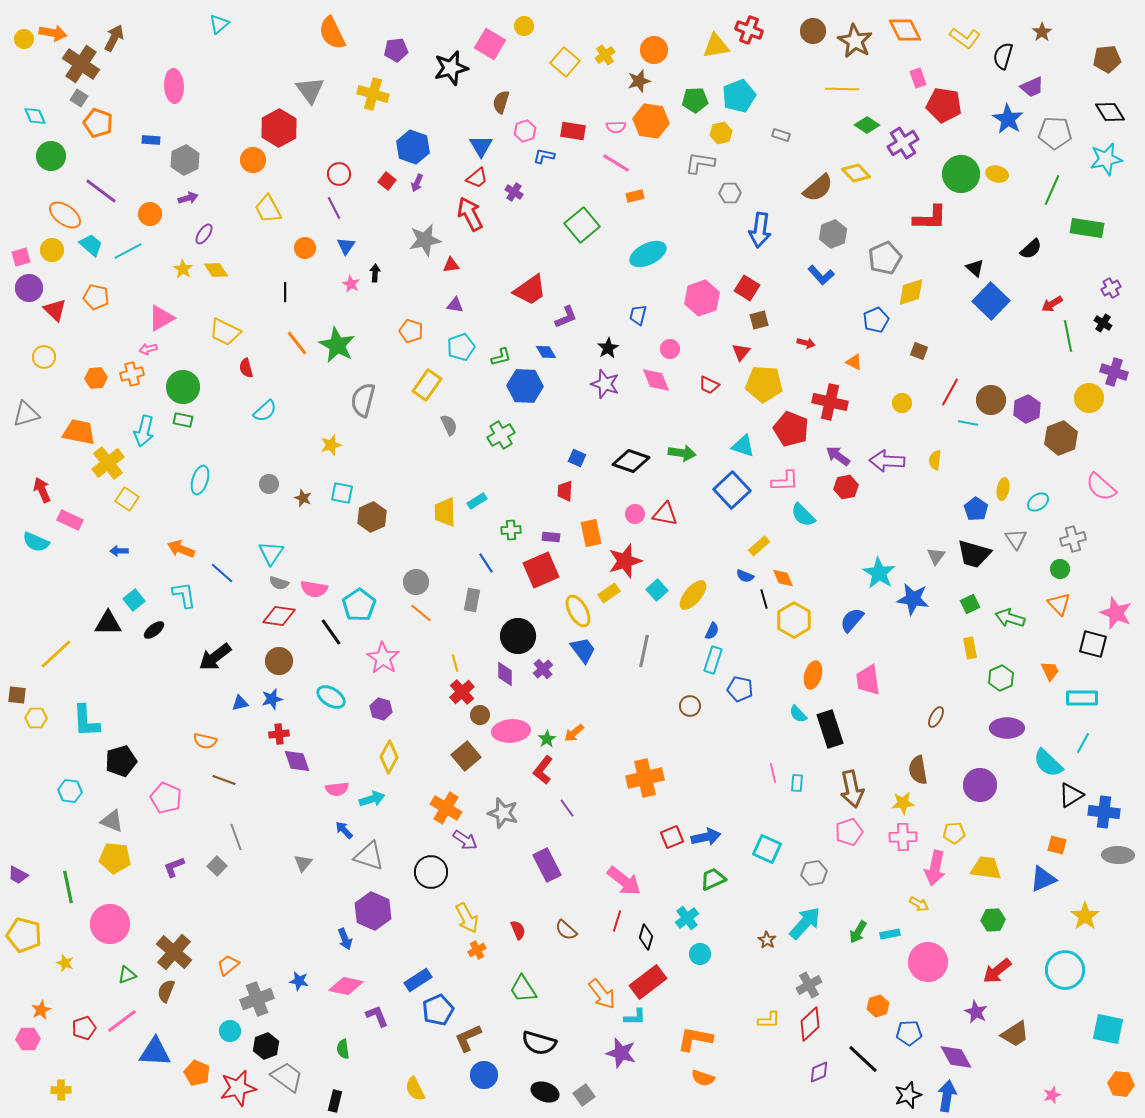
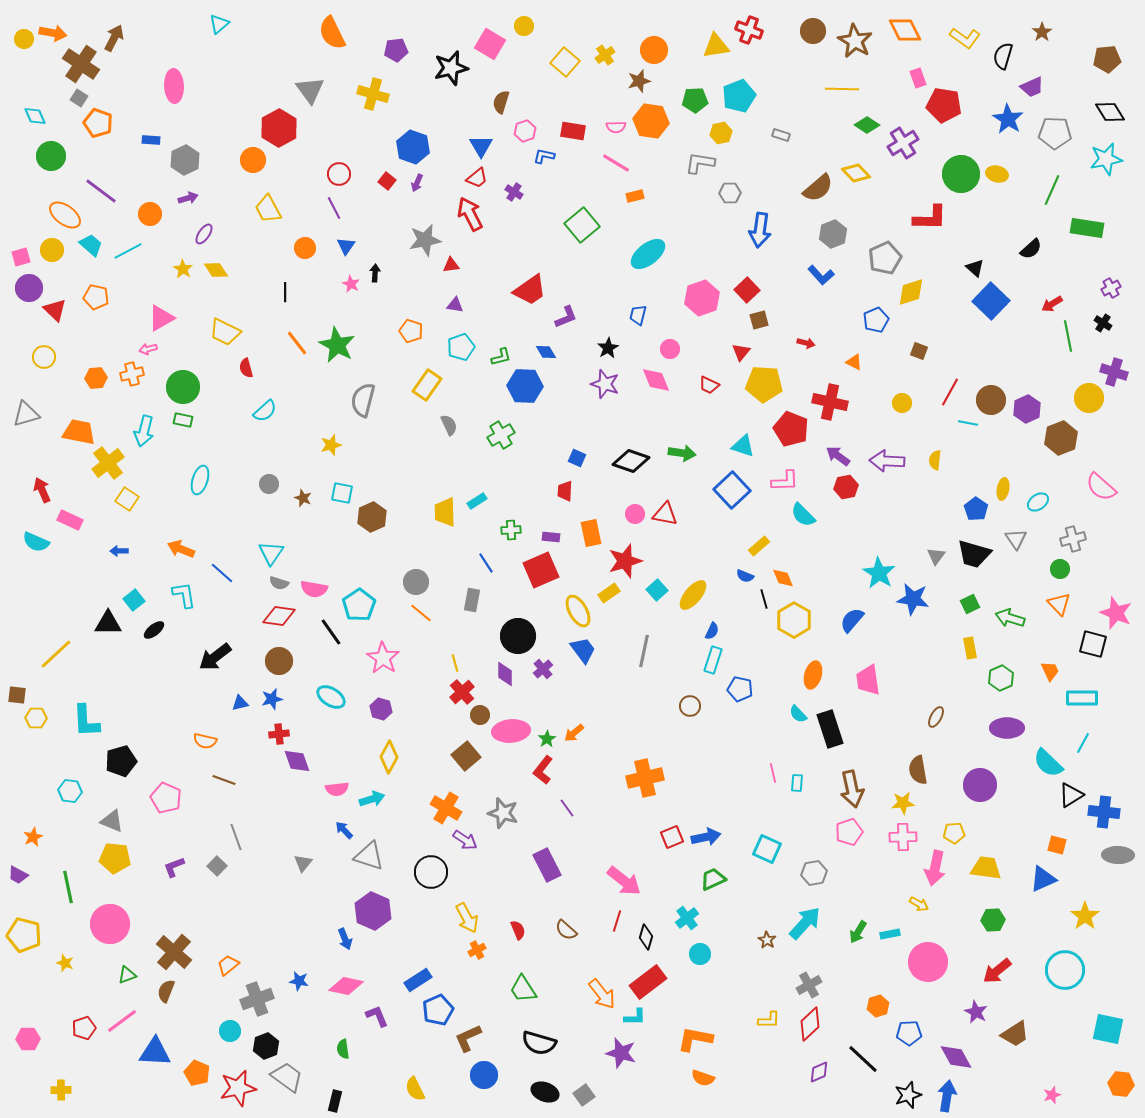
cyan ellipse at (648, 254): rotated 12 degrees counterclockwise
red square at (747, 288): moved 2 px down; rotated 15 degrees clockwise
orange star at (41, 1010): moved 8 px left, 173 px up
